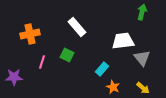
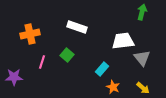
white rectangle: rotated 30 degrees counterclockwise
green square: rotated 16 degrees clockwise
